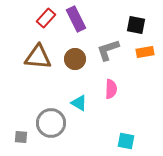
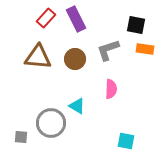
orange rectangle: moved 3 px up; rotated 18 degrees clockwise
cyan triangle: moved 2 px left, 3 px down
